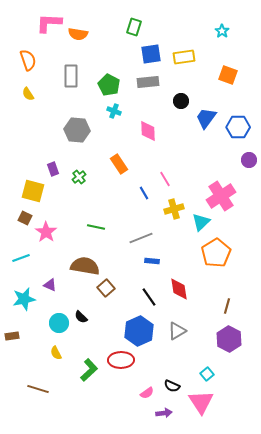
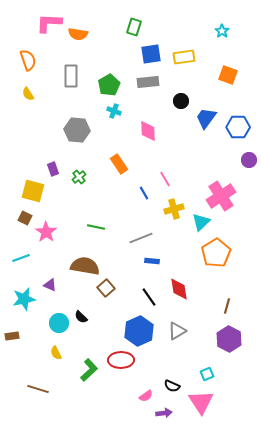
green pentagon at (109, 85): rotated 15 degrees clockwise
cyan square at (207, 374): rotated 16 degrees clockwise
pink semicircle at (147, 393): moved 1 px left, 3 px down
